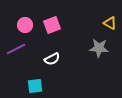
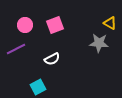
pink square: moved 3 px right
gray star: moved 5 px up
cyan square: moved 3 px right, 1 px down; rotated 21 degrees counterclockwise
